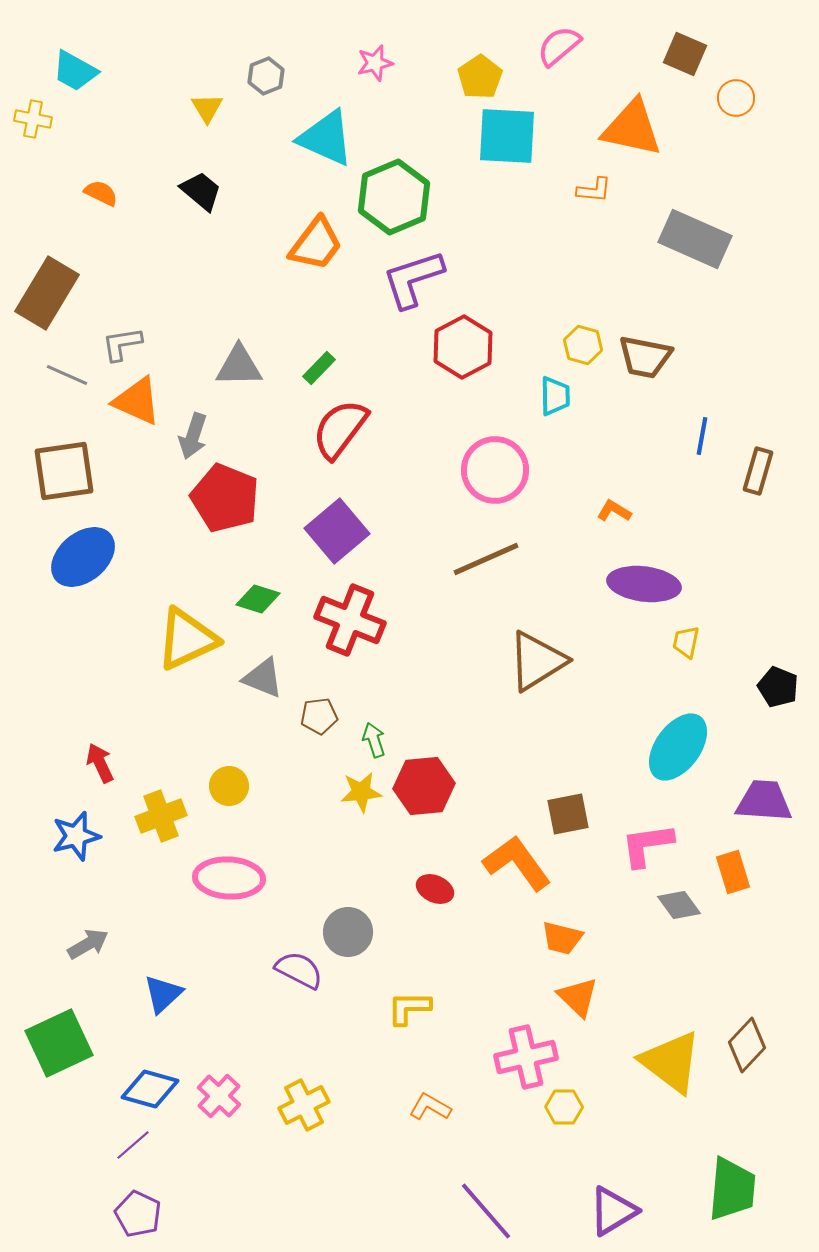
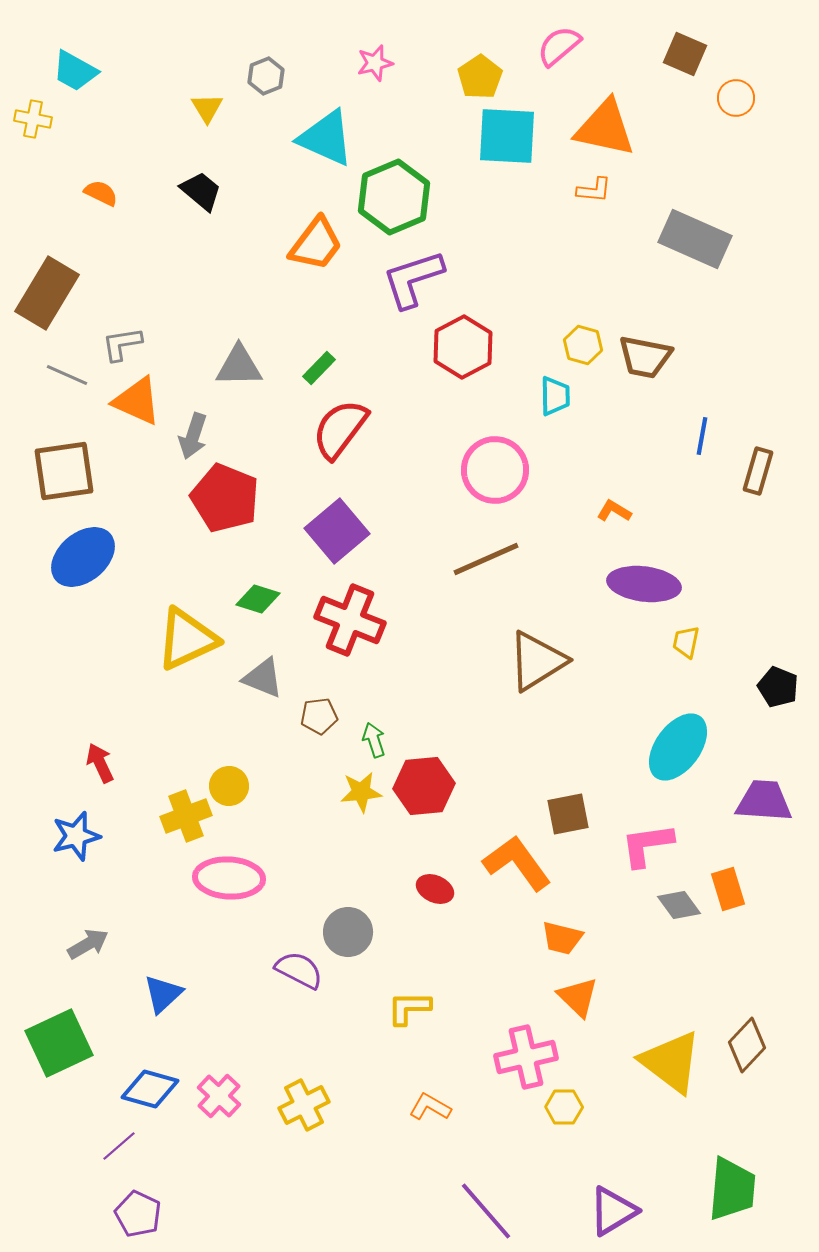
orange triangle at (632, 128): moved 27 px left
yellow cross at (161, 816): moved 25 px right
orange rectangle at (733, 872): moved 5 px left, 17 px down
purple line at (133, 1145): moved 14 px left, 1 px down
